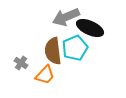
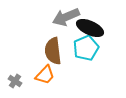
cyan pentagon: moved 11 px right
gray cross: moved 6 px left, 18 px down
